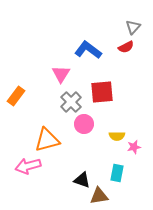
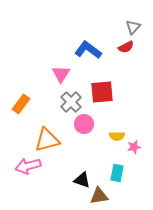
orange rectangle: moved 5 px right, 8 px down
